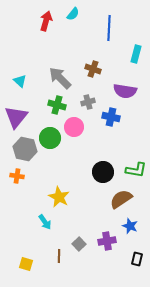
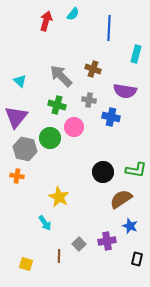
gray arrow: moved 1 px right, 2 px up
gray cross: moved 1 px right, 2 px up; rotated 24 degrees clockwise
cyan arrow: moved 1 px down
